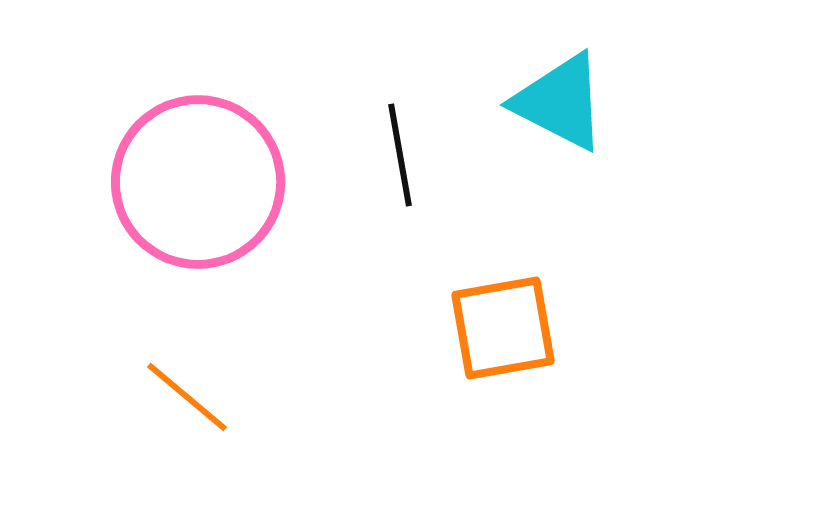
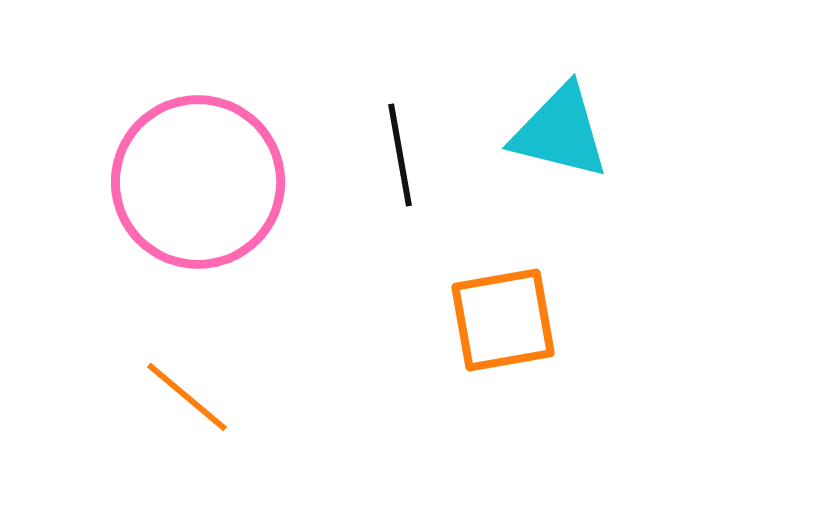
cyan triangle: moved 30 px down; rotated 13 degrees counterclockwise
orange square: moved 8 px up
